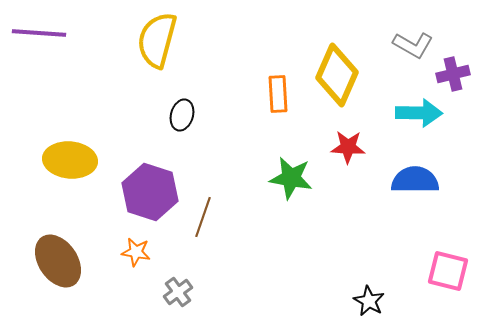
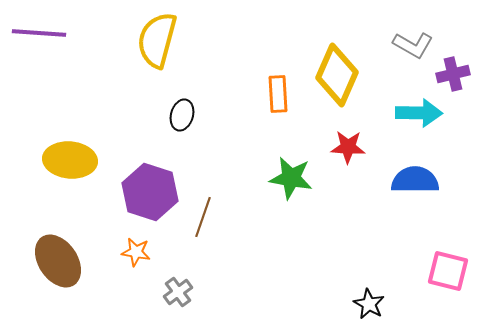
black star: moved 3 px down
